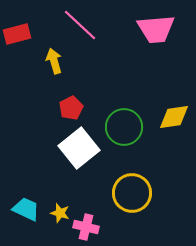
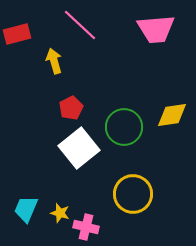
yellow diamond: moved 2 px left, 2 px up
yellow circle: moved 1 px right, 1 px down
cyan trapezoid: rotated 92 degrees counterclockwise
